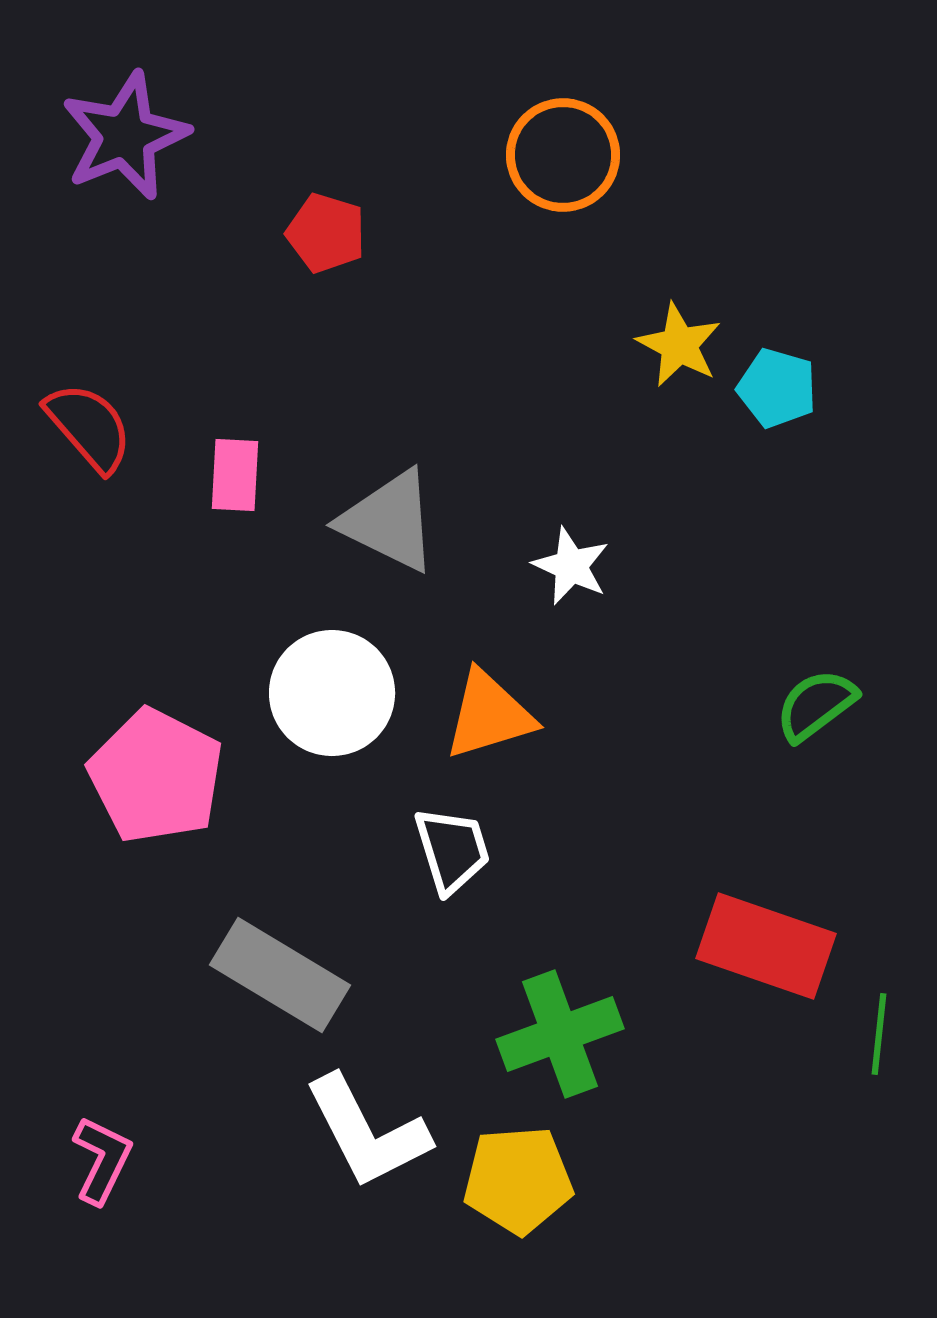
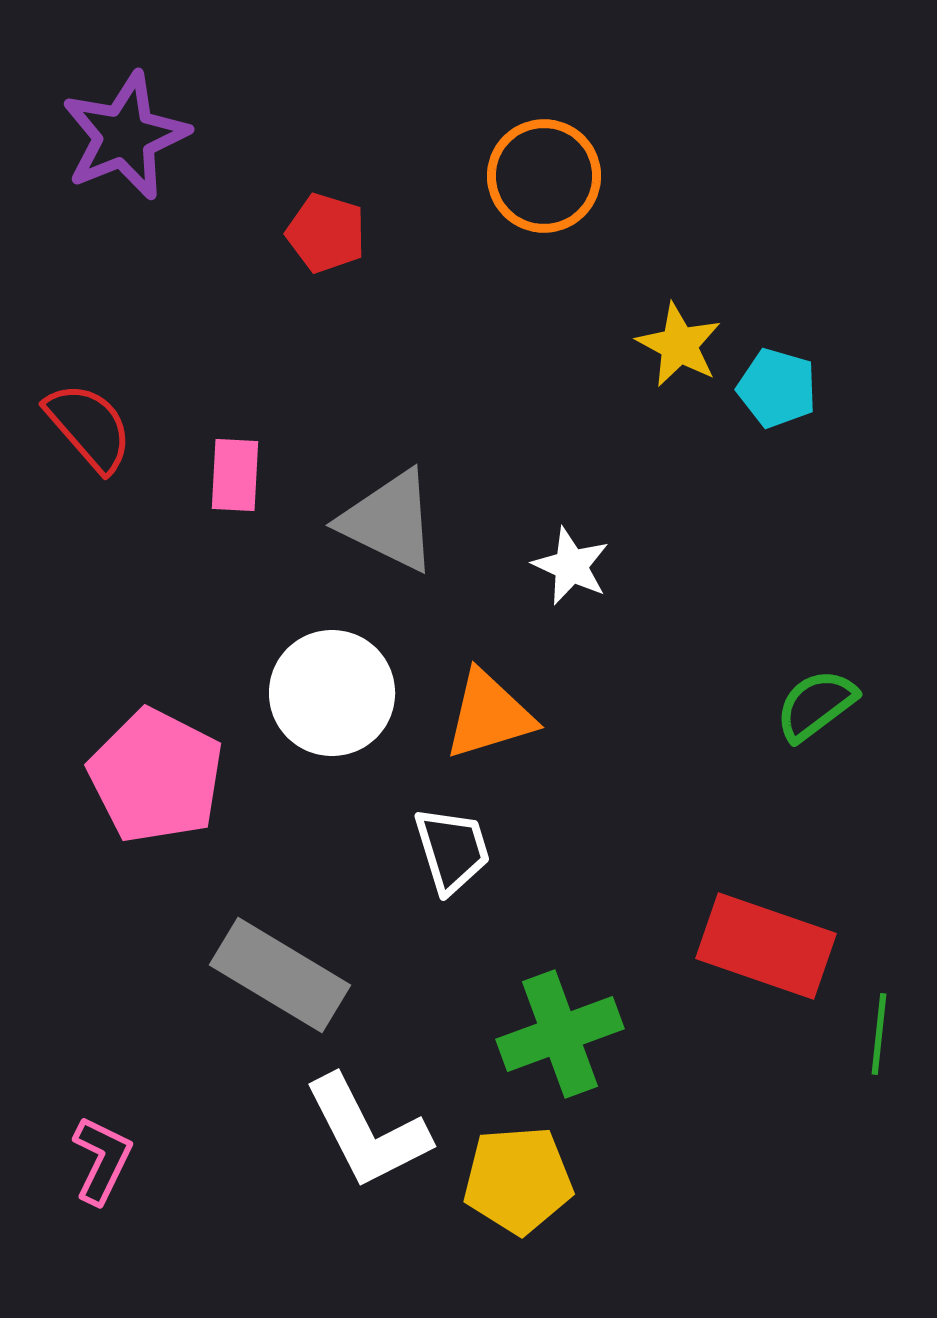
orange circle: moved 19 px left, 21 px down
